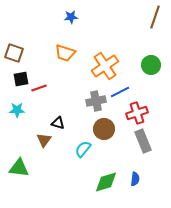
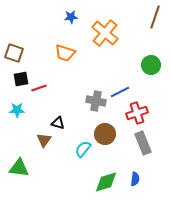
orange cross: moved 33 px up; rotated 16 degrees counterclockwise
gray cross: rotated 24 degrees clockwise
brown circle: moved 1 px right, 5 px down
gray rectangle: moved 2 px down
